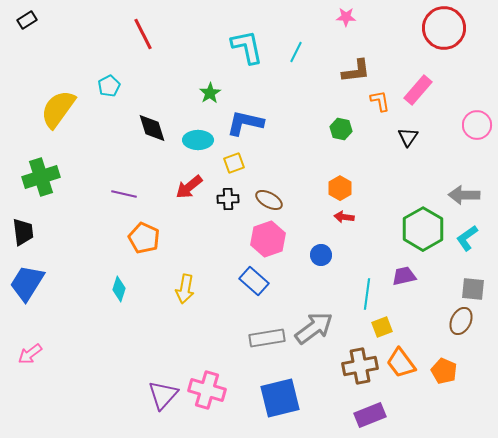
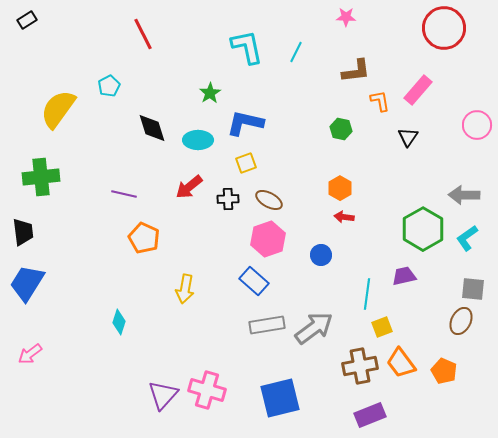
yellow square at (234, 163): moved 12 px right
green cross at (41, 177): rotated 12 degrees clockwise
cyan diamond at (119, 289): moved 33 px down
gray rectangle at (267, 338): moved 13 px up
